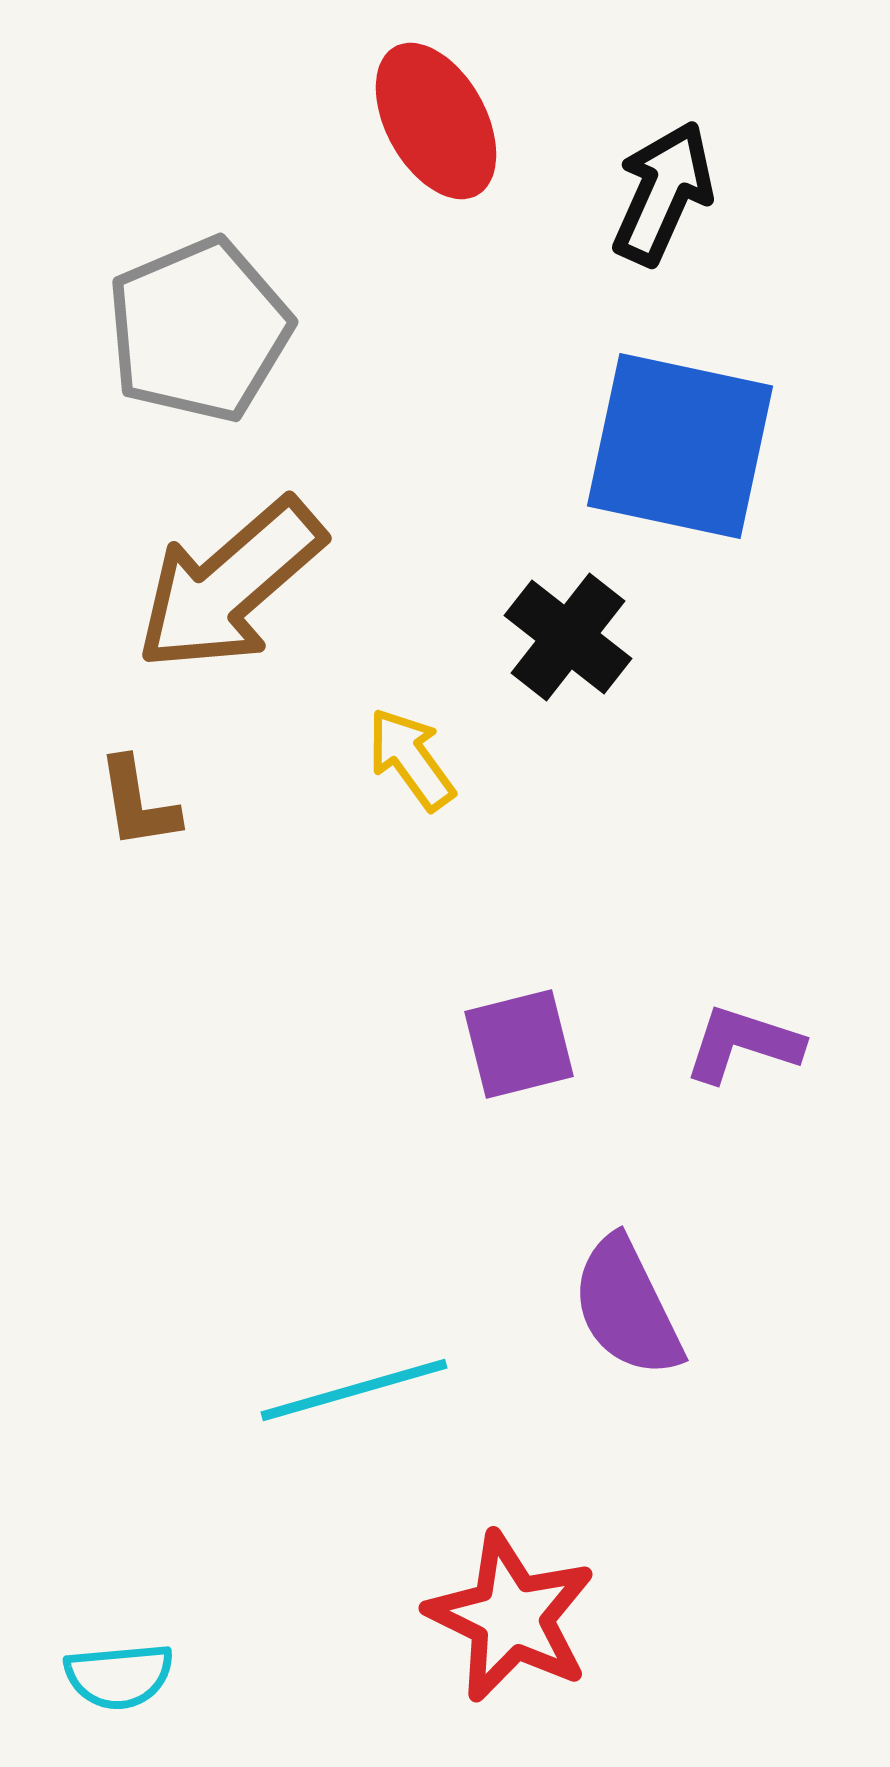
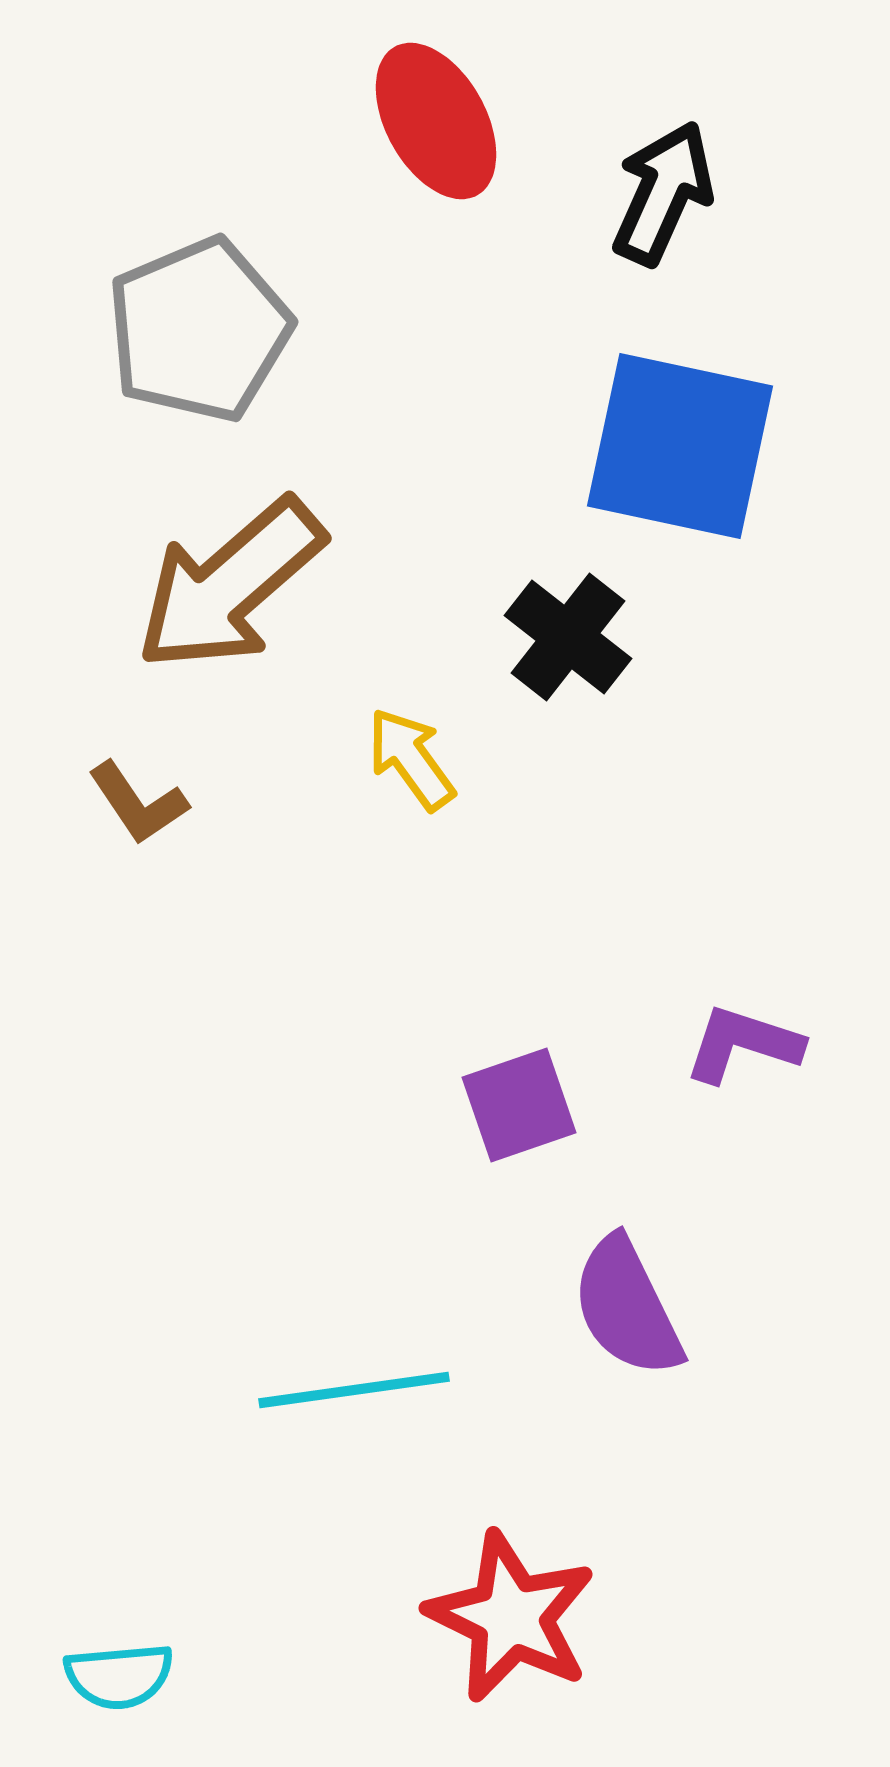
brown L-shape: rotated 25 degrees counterclockwise
purple square: moved 61 px down; rotated 5 degrees counterclockwise
cyan line: rotated 8 degrees clockwise
